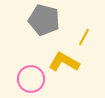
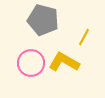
gray pentagon: moved 1 px left
pink circle: moved 16 px up
